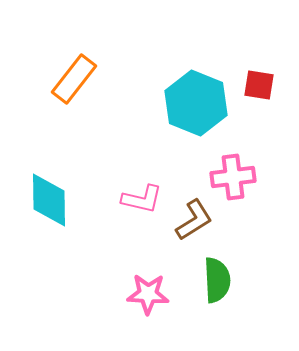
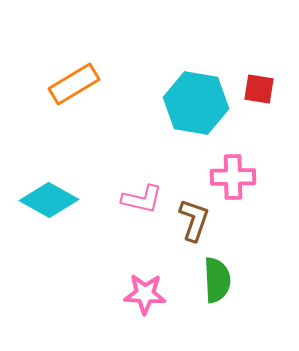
orange rectangle: moved 5 px down; rotated 21 degrees clockwise
red square: moved 4 px down
cyan hexagon: rotated 12 degrees counterclockwise
pink cross: rotated 6 degrees clockwise
cyan diamond: rotated 60 degrees counterclockwise
brown L-shape: rotated 39 degrees counterclockwise
pink star: moved 3 px left
